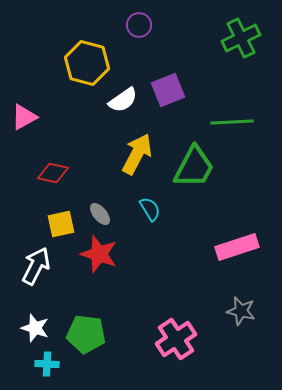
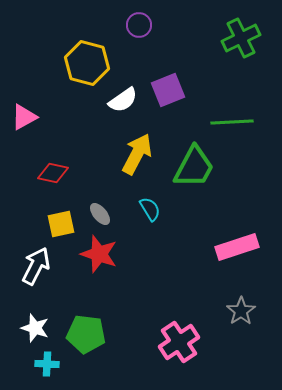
gray star: rotated 24 degrees clockwise
pink cross: moved 3 px right, 3 px down
